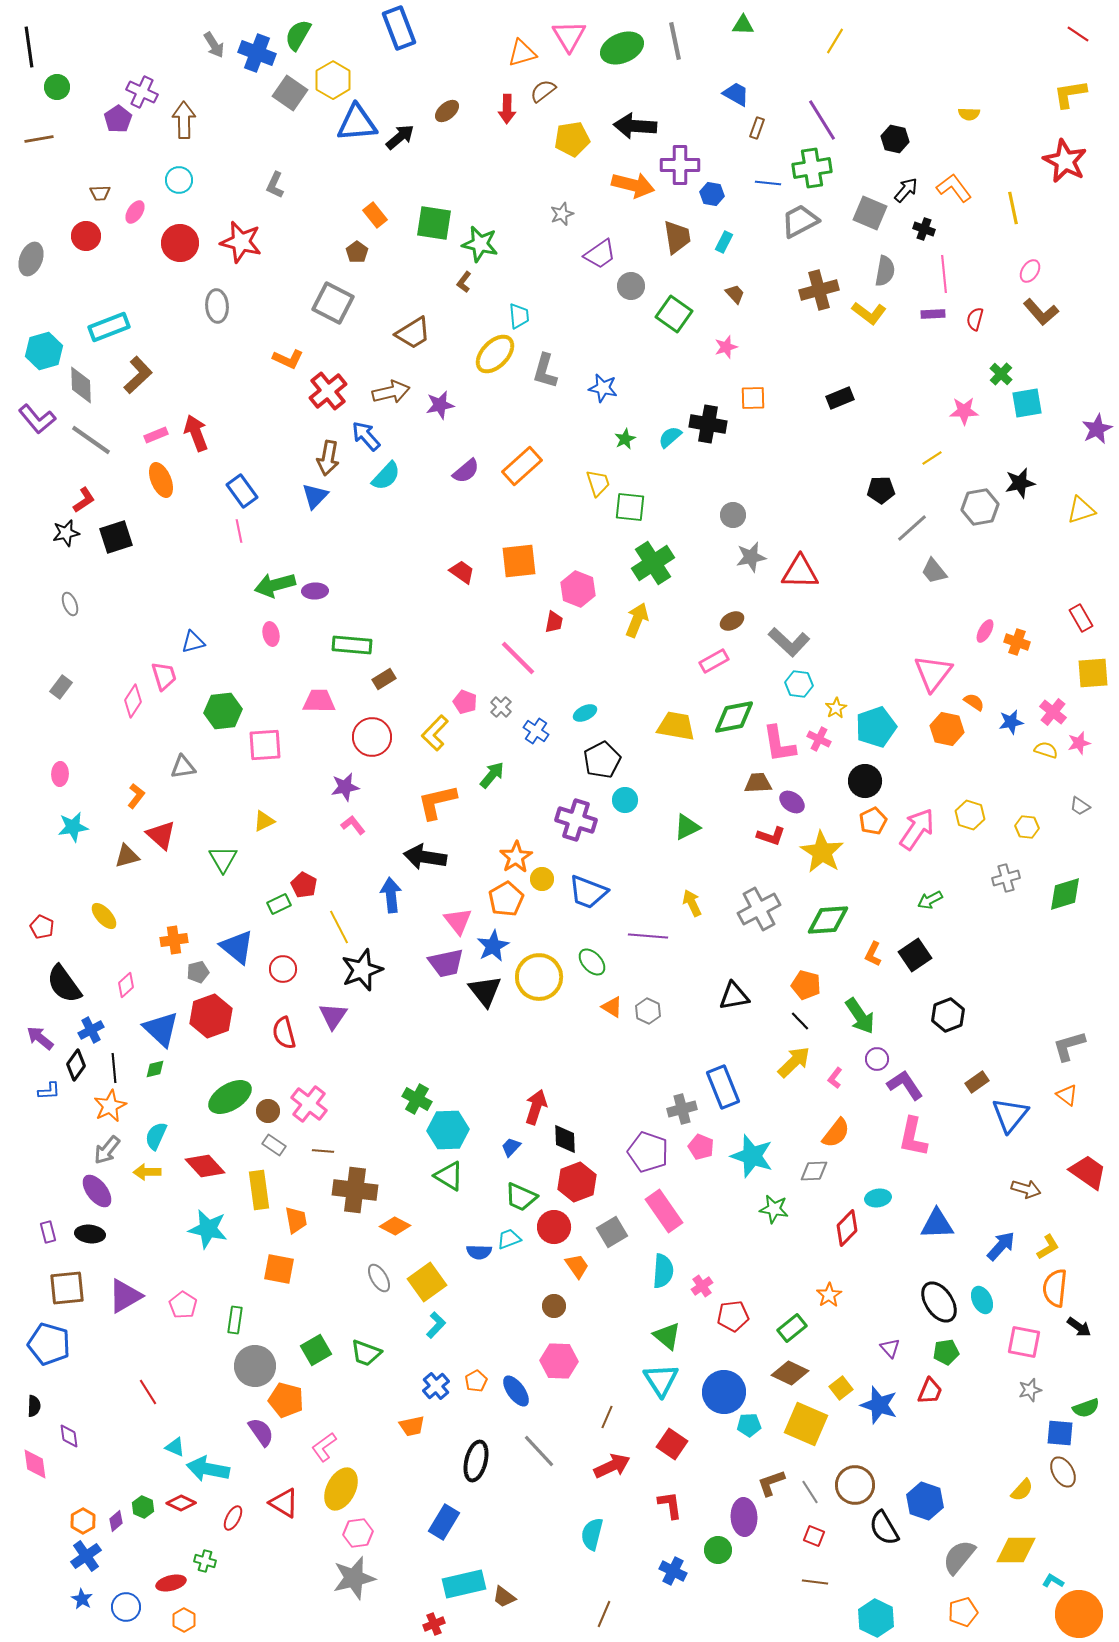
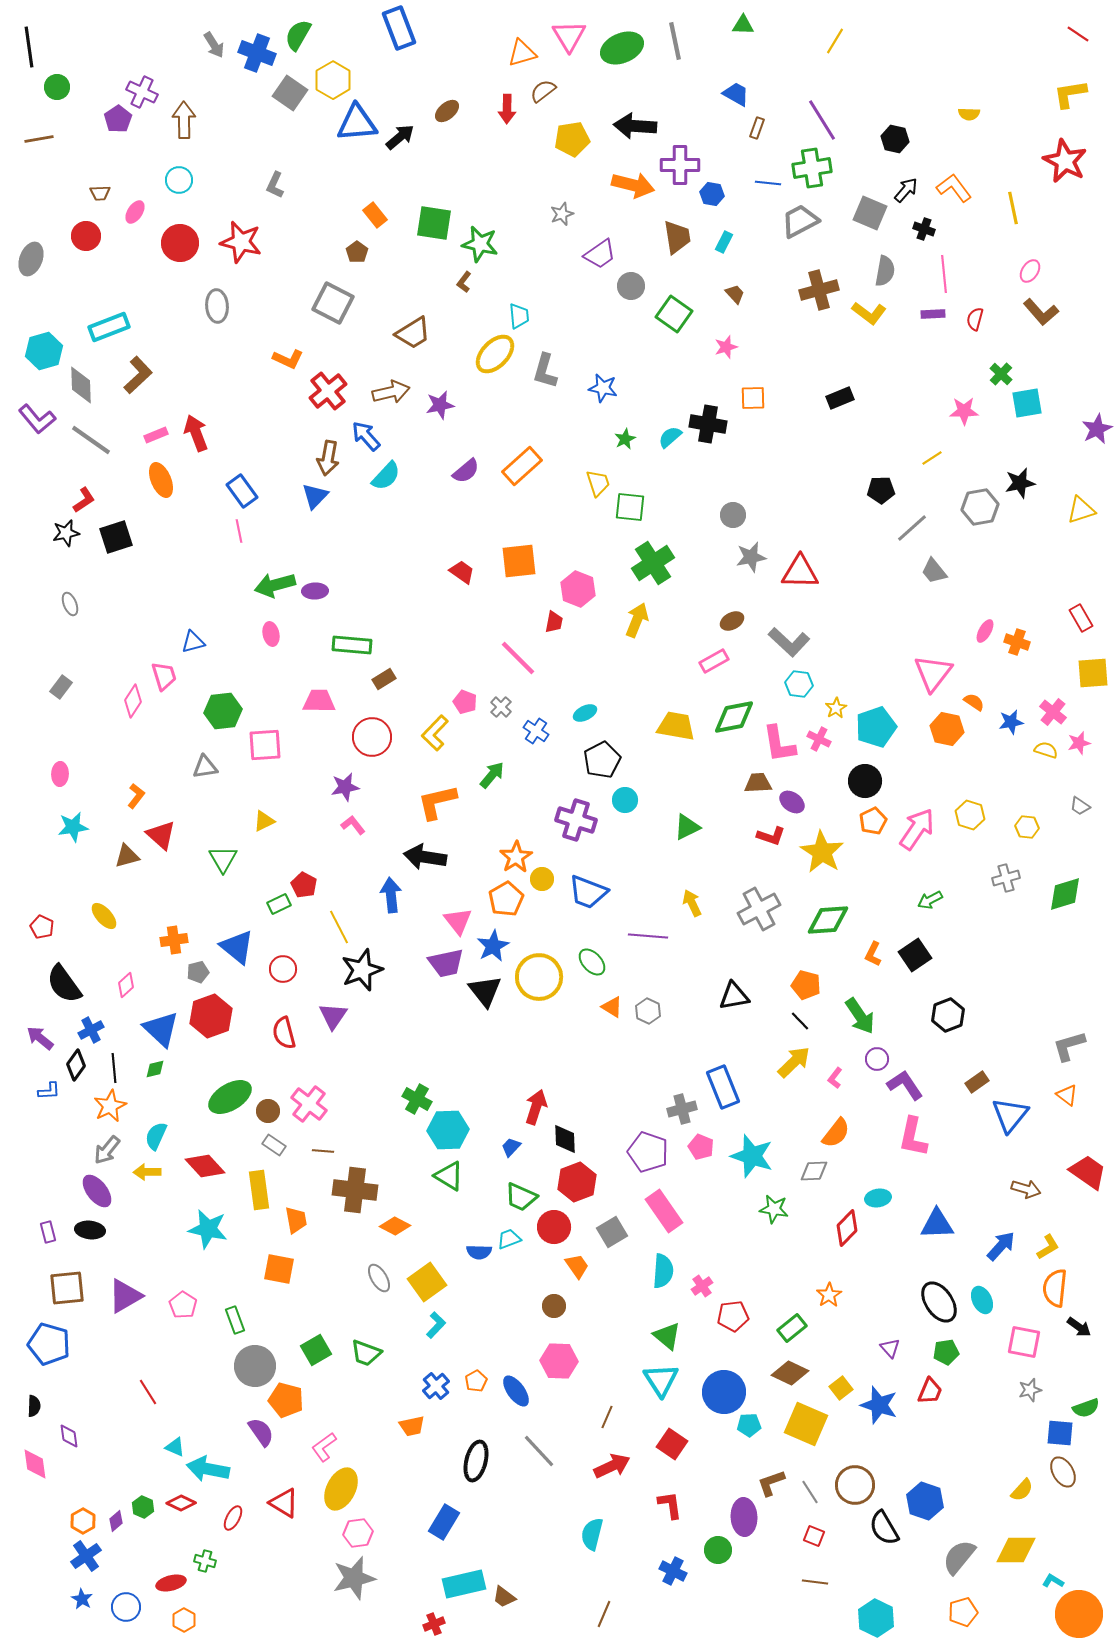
gray triangle at (183, 767): moved 22 px right
black ellipse at (90, 1234): moved 4 px up
green rectangle at (235, 1320): rotated 28 degrees counterclockwise
